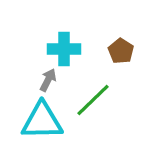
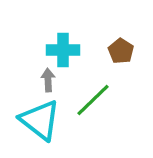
cyan cross: moved 1 px left, 1 px down
gray arrow: rotated 30 degrees counterclockwise
cyan triangle: moved 2 px left, 1 px up; rotated 39 degrees clockwise
